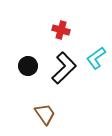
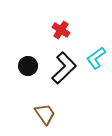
red cross: rotated 18 degrees clockwise
